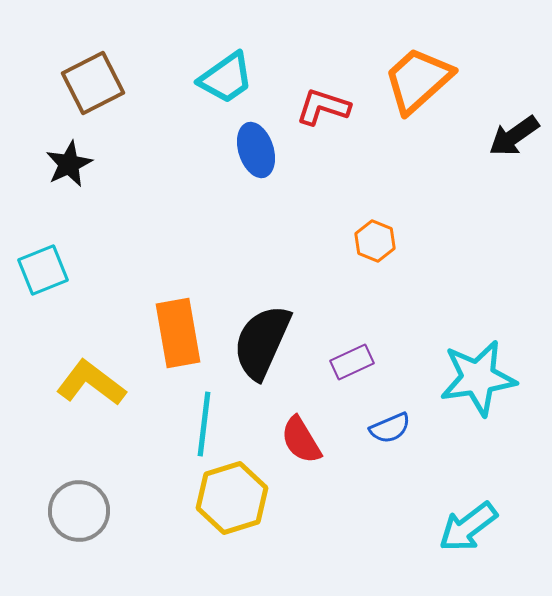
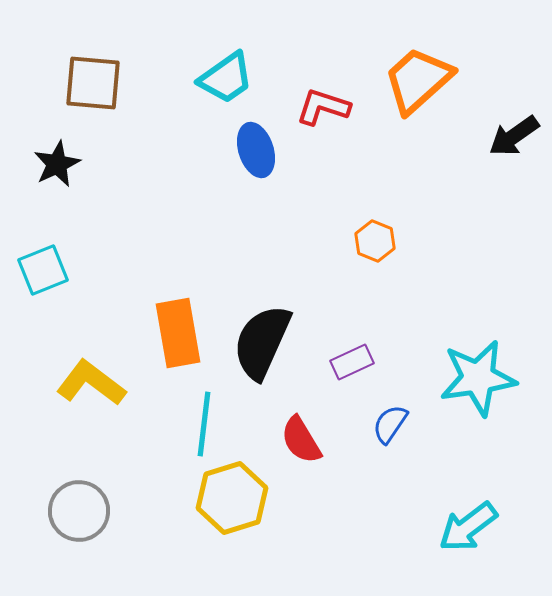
brown square: rotated 32 degrees clockwise
black star: moved 12 px left
blue semicircle: moved 4 px up; rotated 147 degrees clockwise
